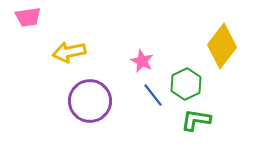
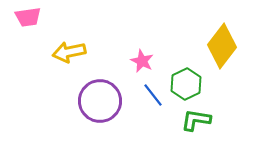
purple circle: moved 10 px right
